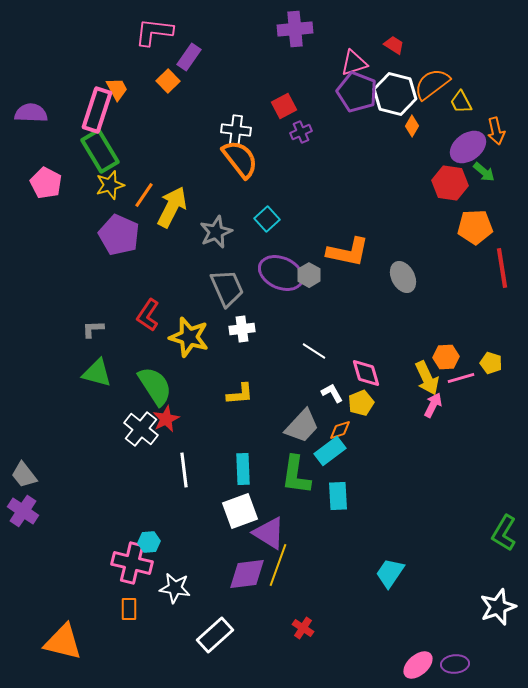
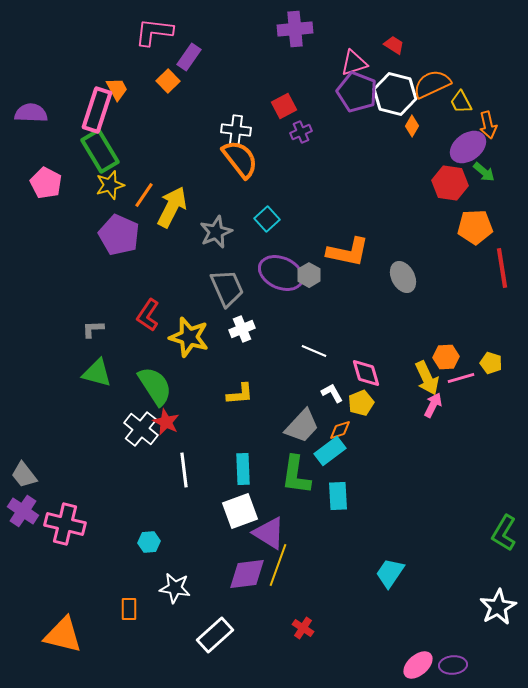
orange semicircle at (432, 84): rotated 12 degrees clockwise
orange arrow at (496, 131): moved 8 px left, 6 px up
white cross at (242, 329): rotated 15 degrees counterclockwise
white line at (314, 351): rotated 10 degrees counterclockwise
red star at (166, 419): moved 3 px down; rotated 20 degrees counterclockwise
pink cross at (132, 563): moved 67 px left, 39 px up
white star at (498, 607): rotated 9 degrees counterclockwise
orange triangle at (63, 642): moved 7 px up
purple ellipse at (455, 664): moved 2 px left, 1 px down
